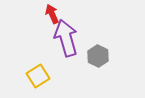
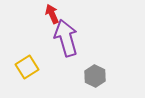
gray hexagon: moved 3 px left, 20 px down
yellow square: moved 11 px left, 9 px up
